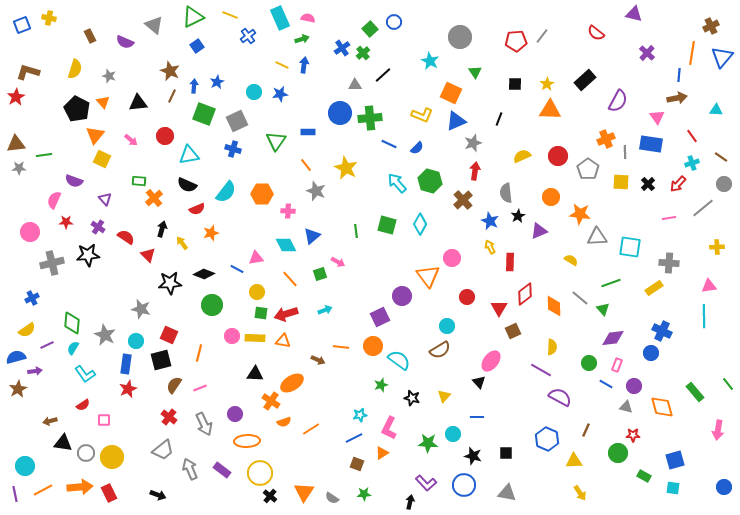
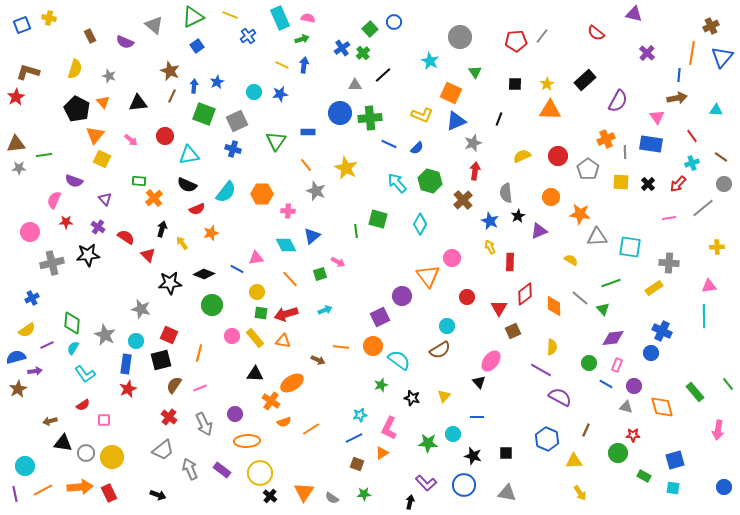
green square at (387, 225): moved 9 px left, 6 px up
yellow rectangle at (255, 338): rotated 48 degrees clockwise
